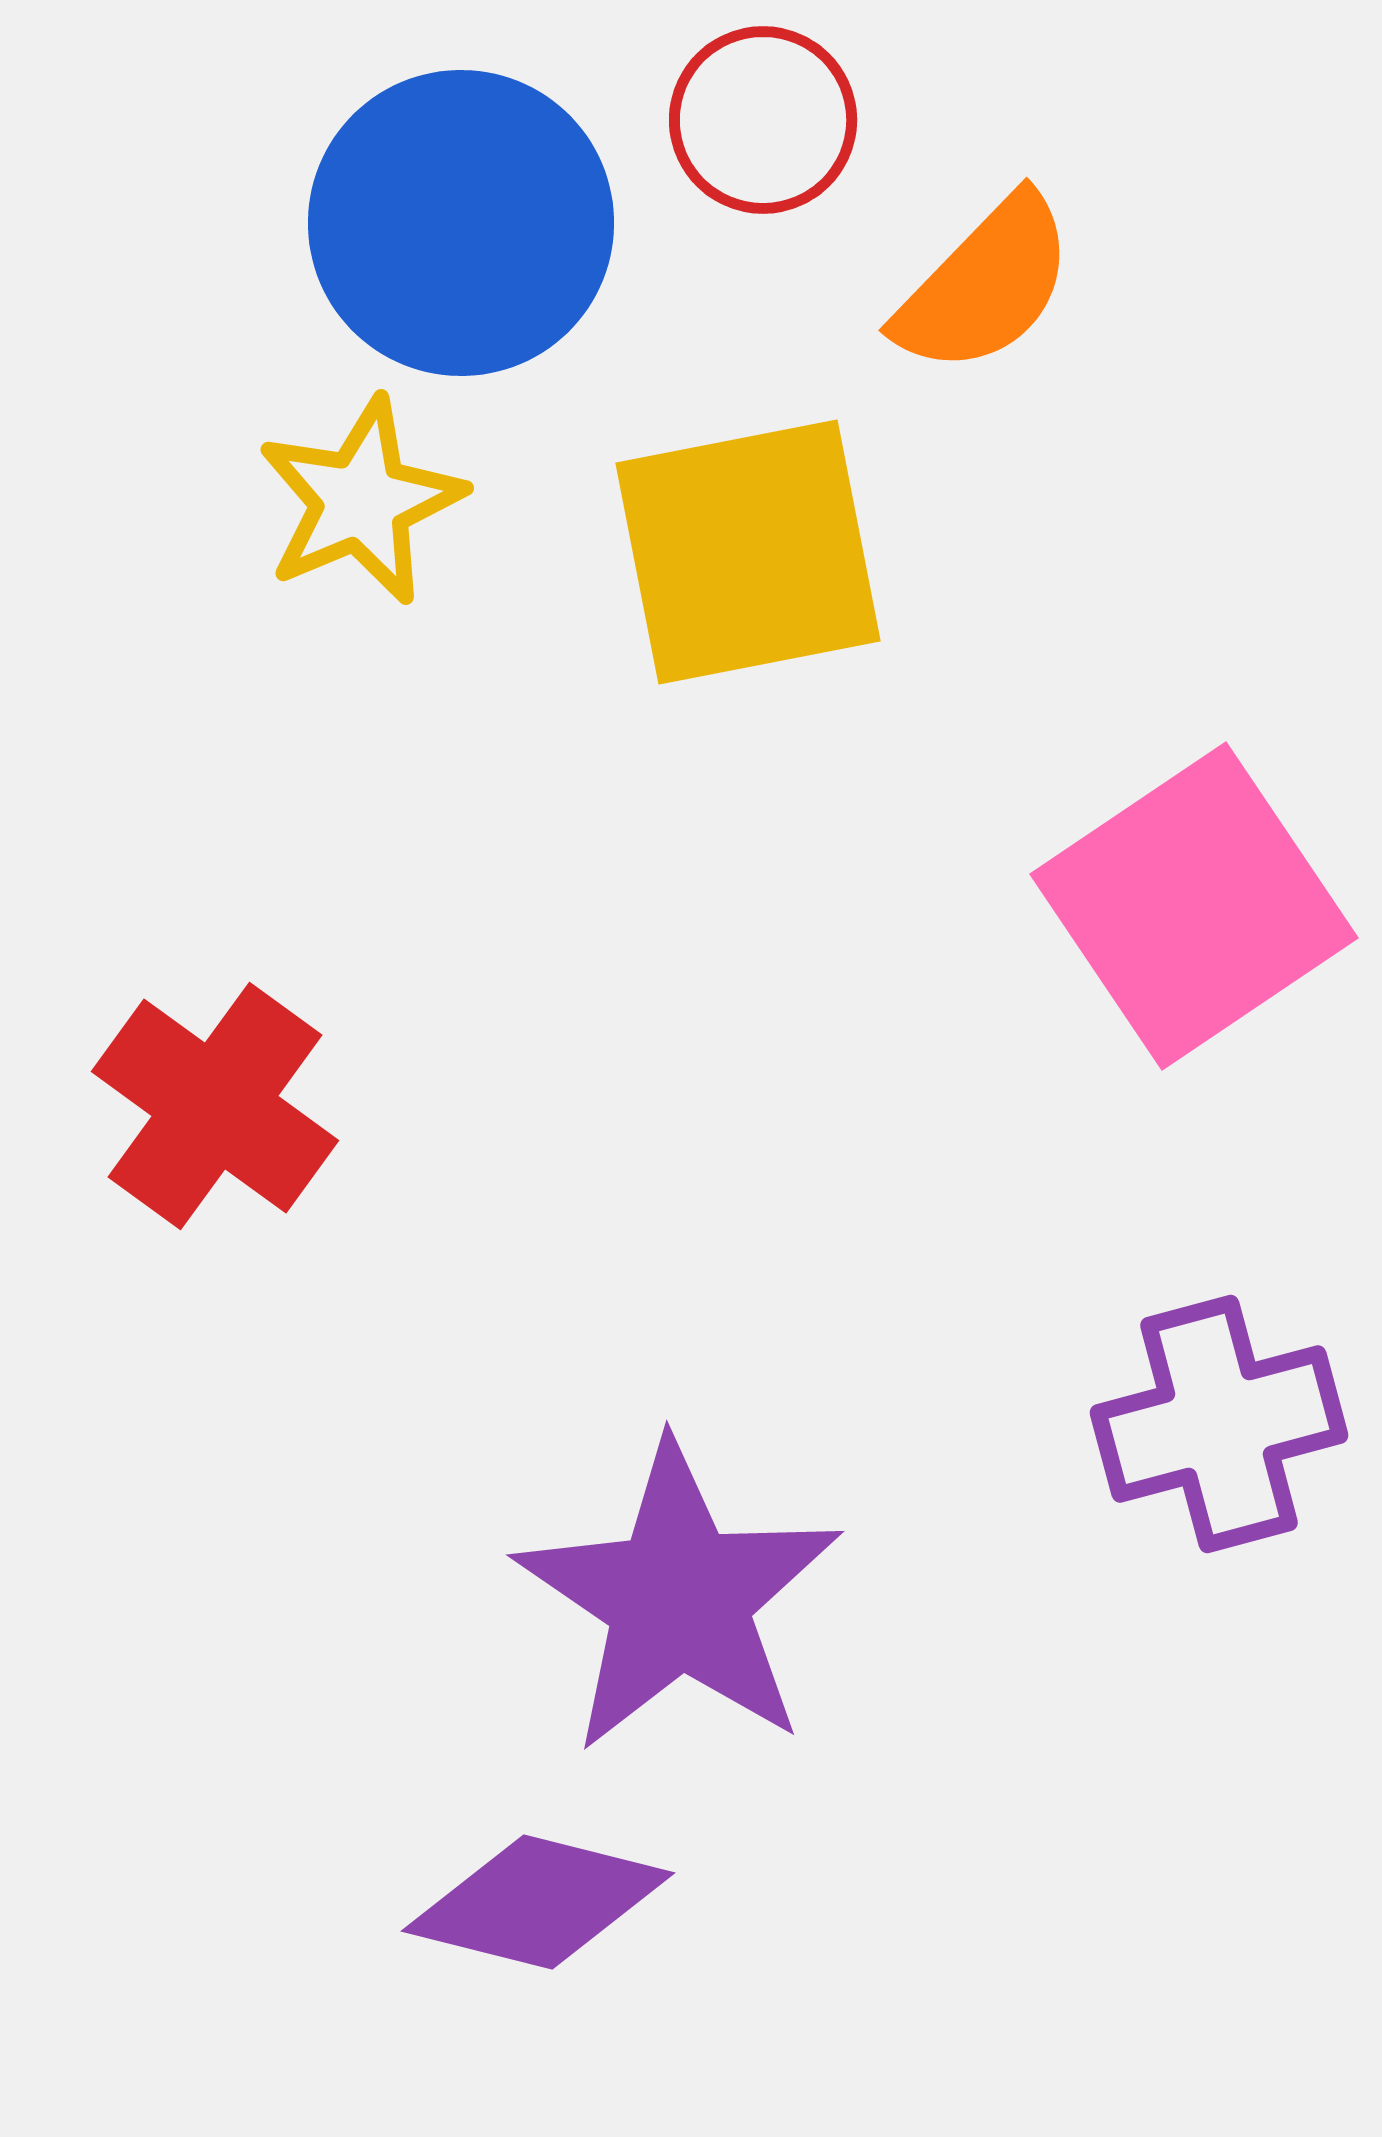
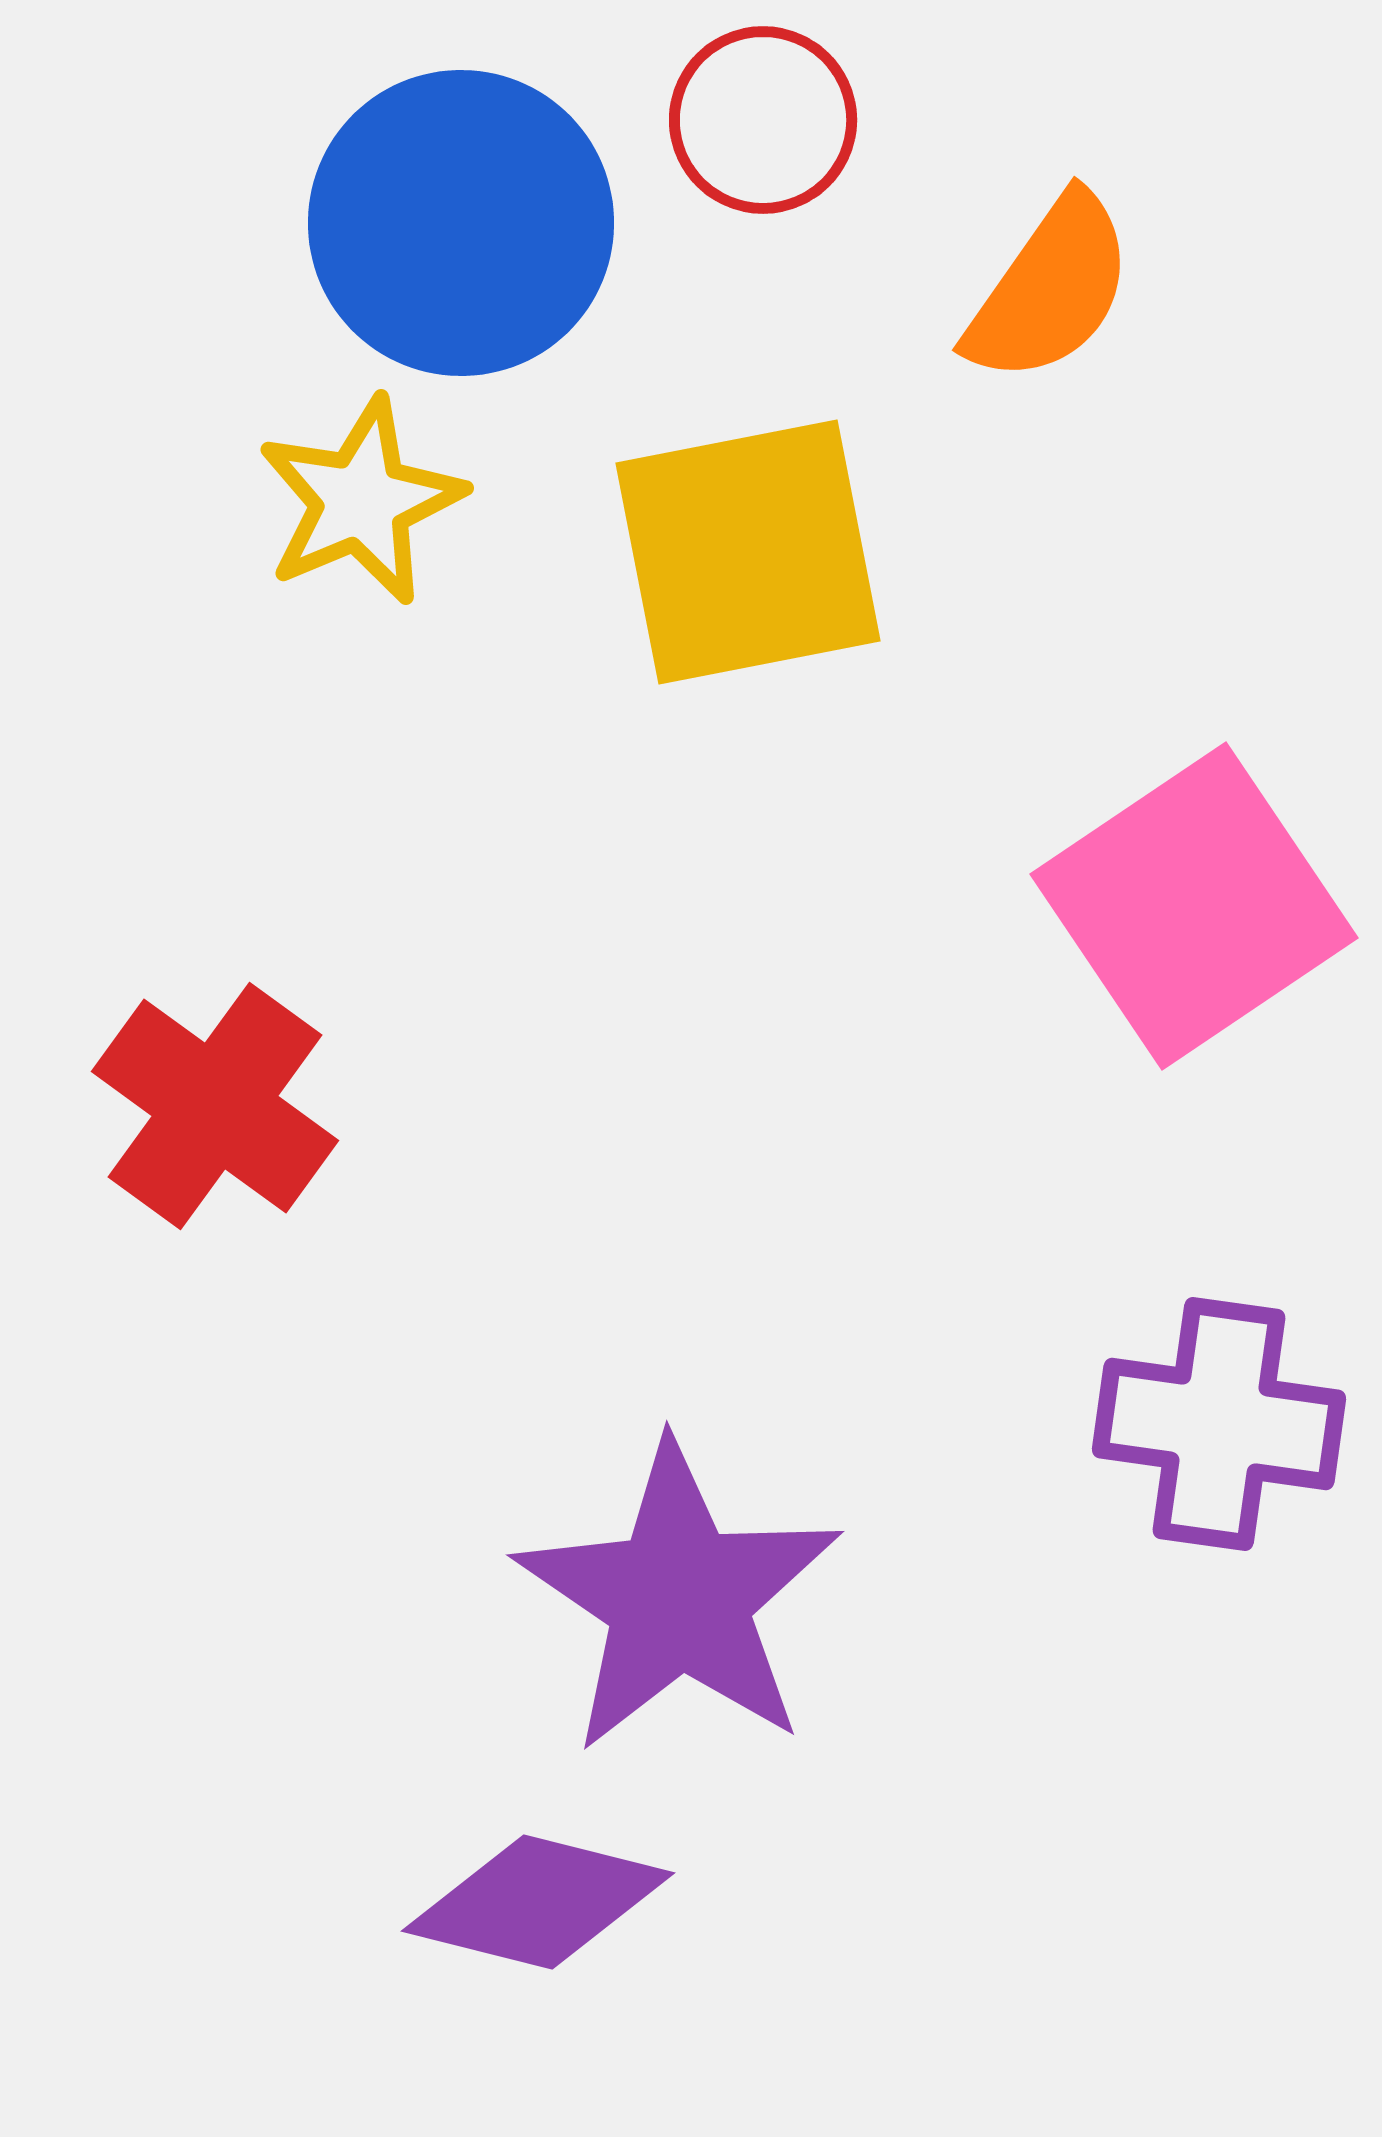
orange semicircle: moved 65 px right, 4 px down; rotated 9 degrees counterclockwise
purple cross: rotated 23 degrees clockwise
